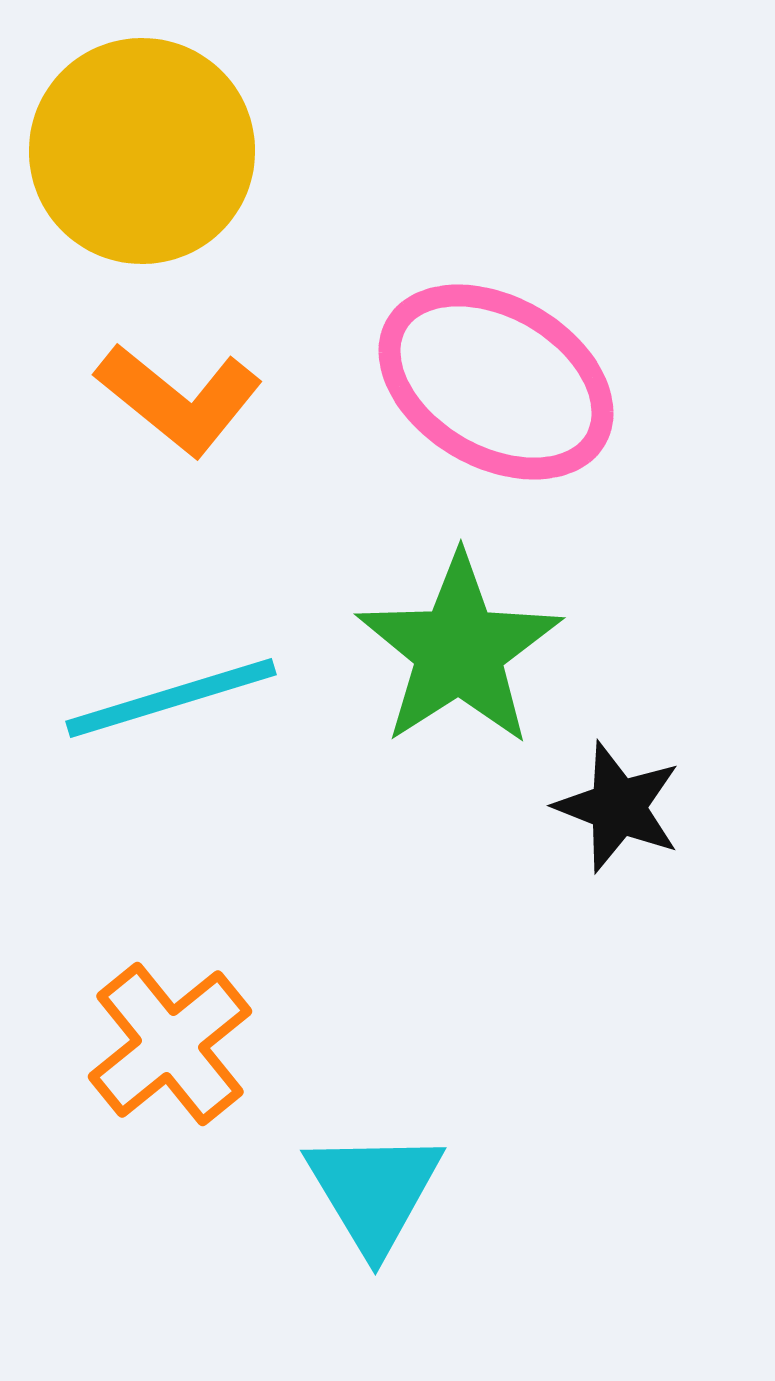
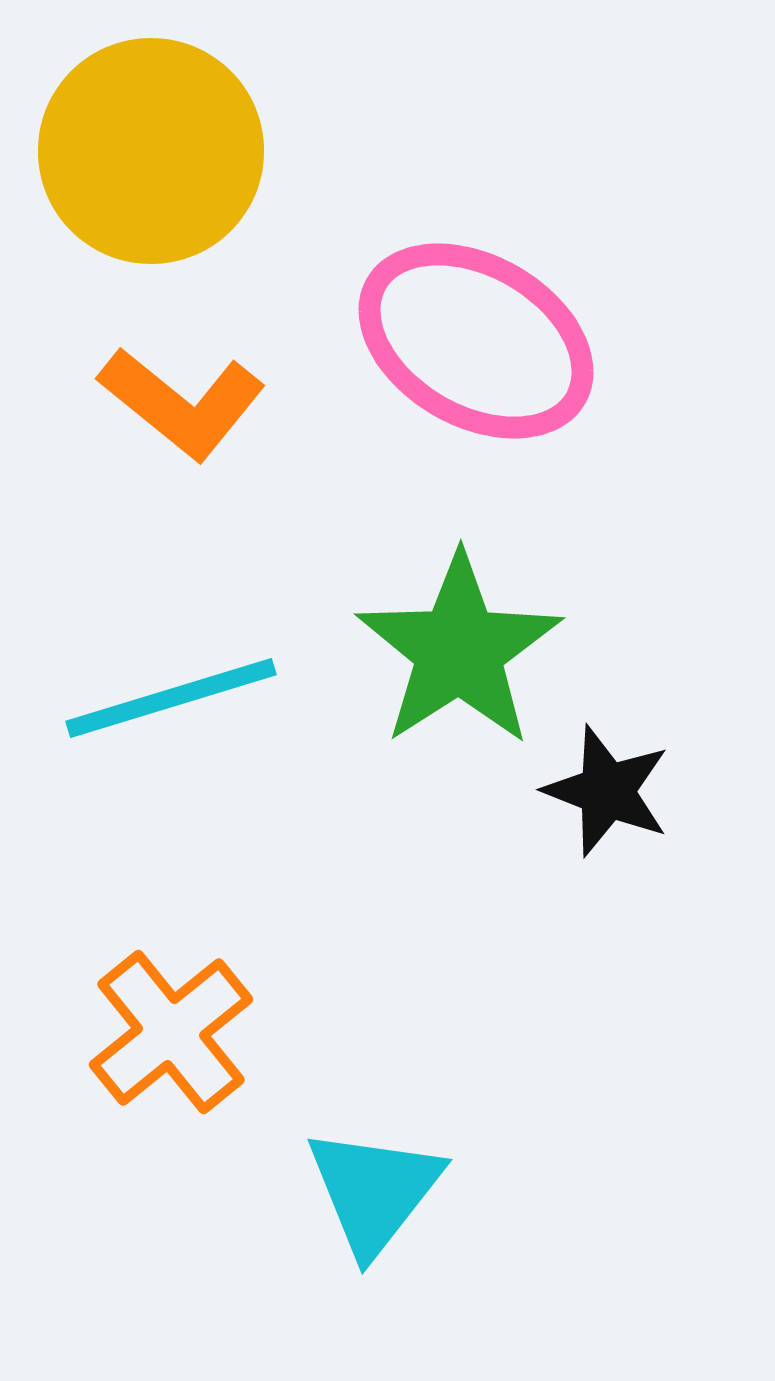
yellow circle: moved 9 px right
pink ellipse: moved 20 px left, 41 px up
orange L-shape: moved 3 px right, 4 px down
black star: moved 11 px left, 16 px up
orange cross: moved 1 px right, 12 px up
cyan triangle: rotated 9 degrees clockwise
